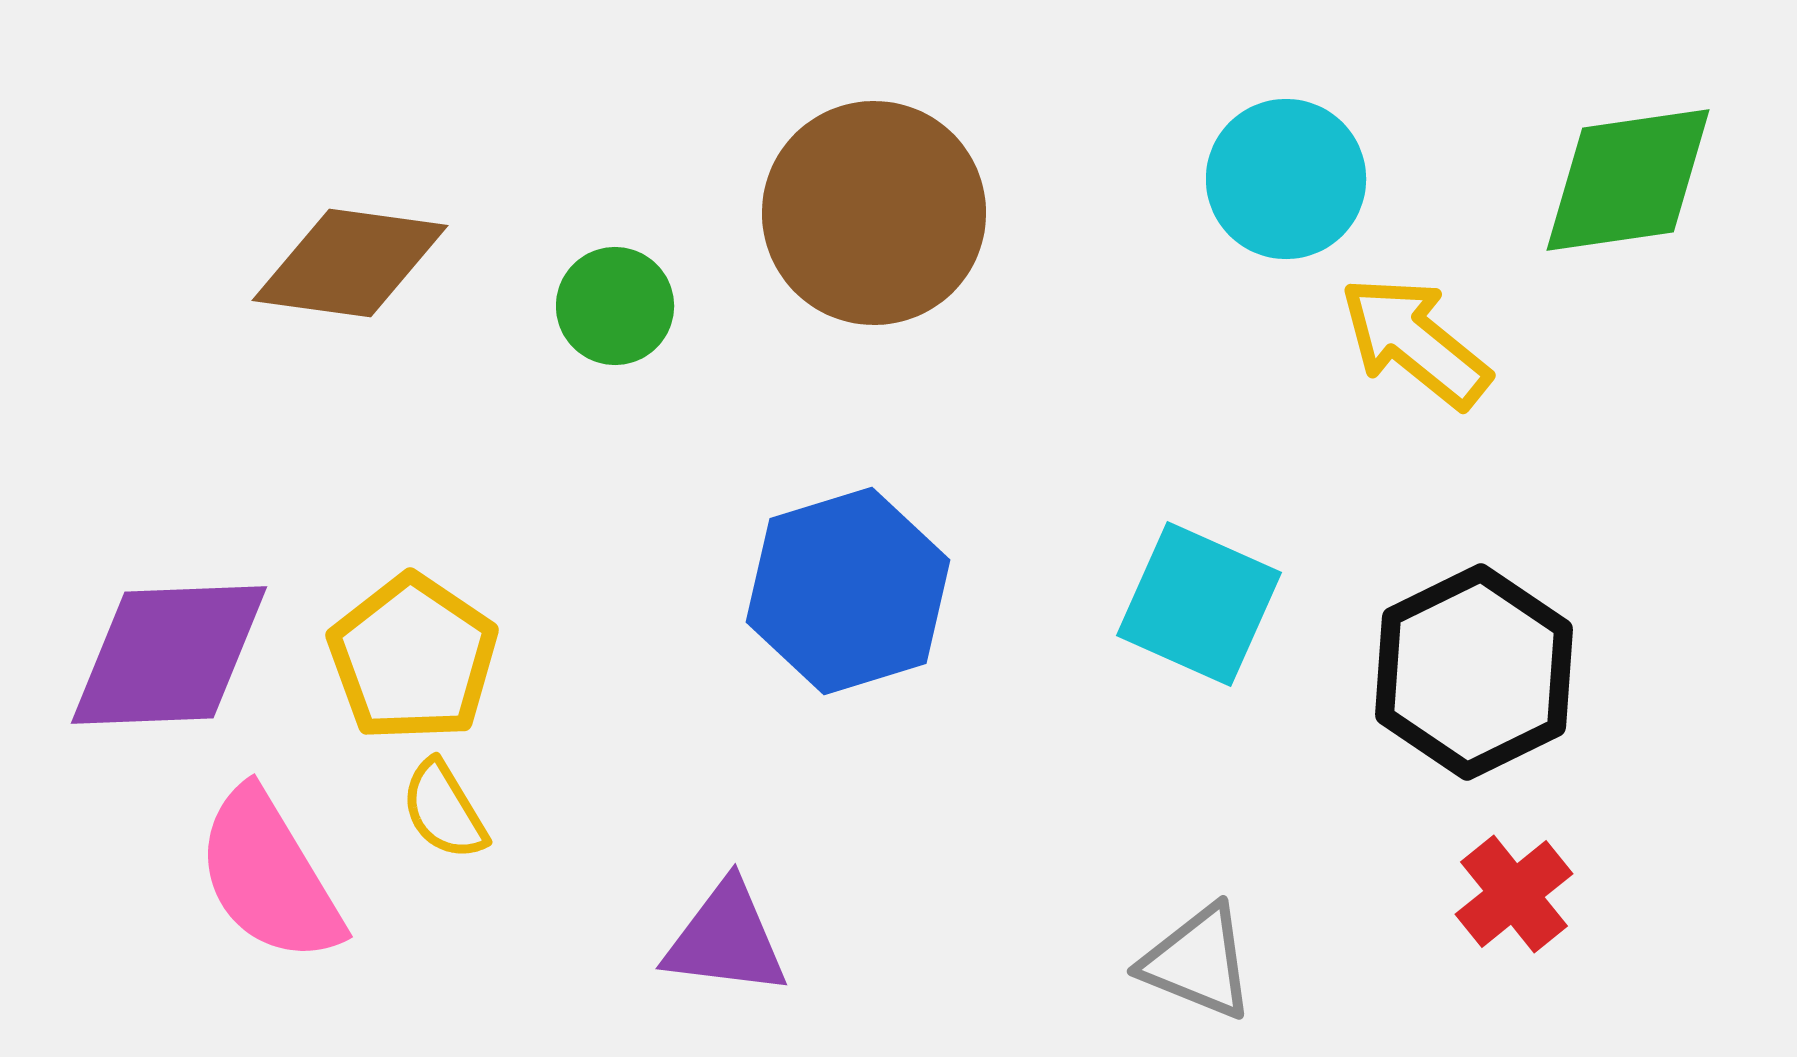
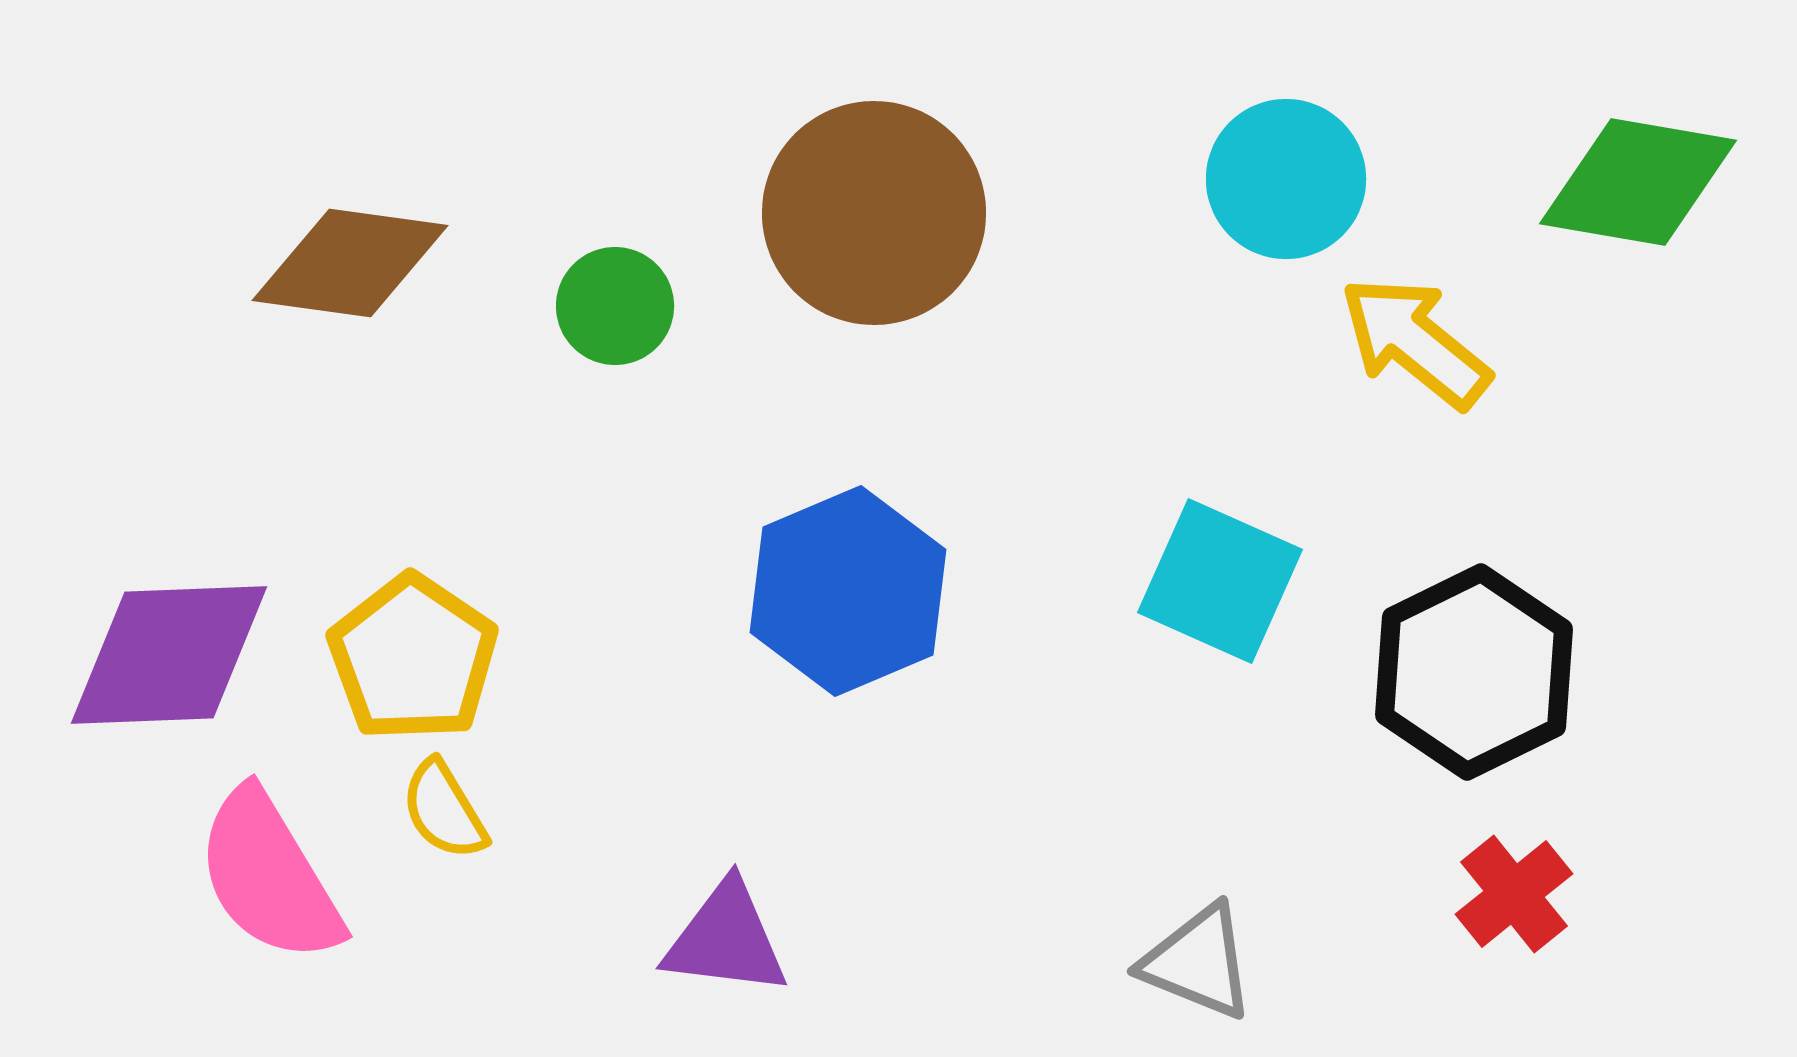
green diamond: moved 10 px right, 2 px down; rotated 18 degrees clockwise
blue hexagon: rotated 6 degrees counterclockwise
cyan square: moved 21 px right, 23 px up
